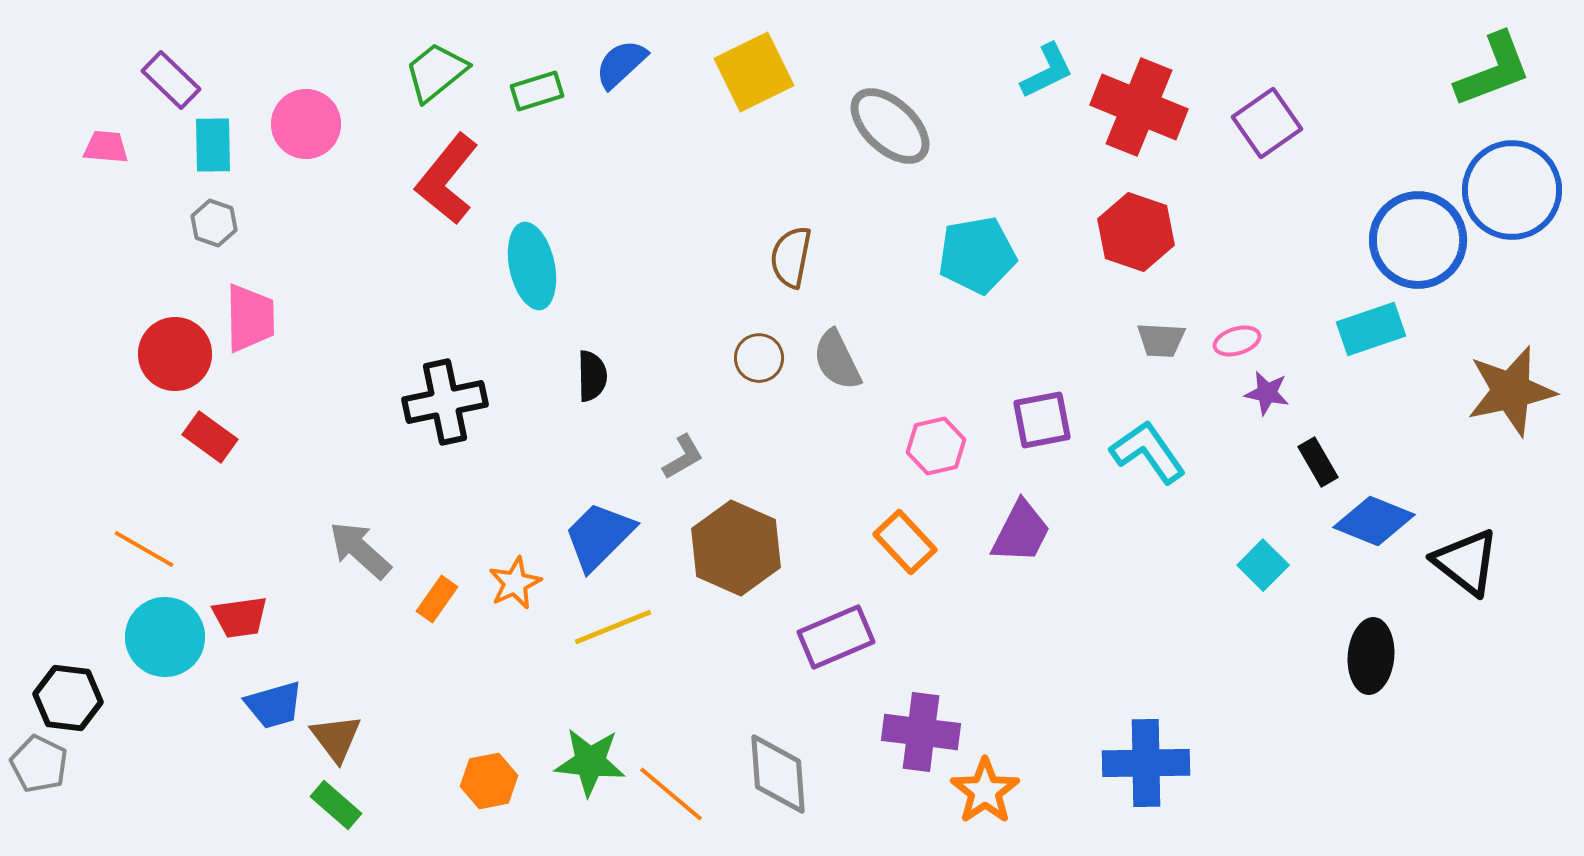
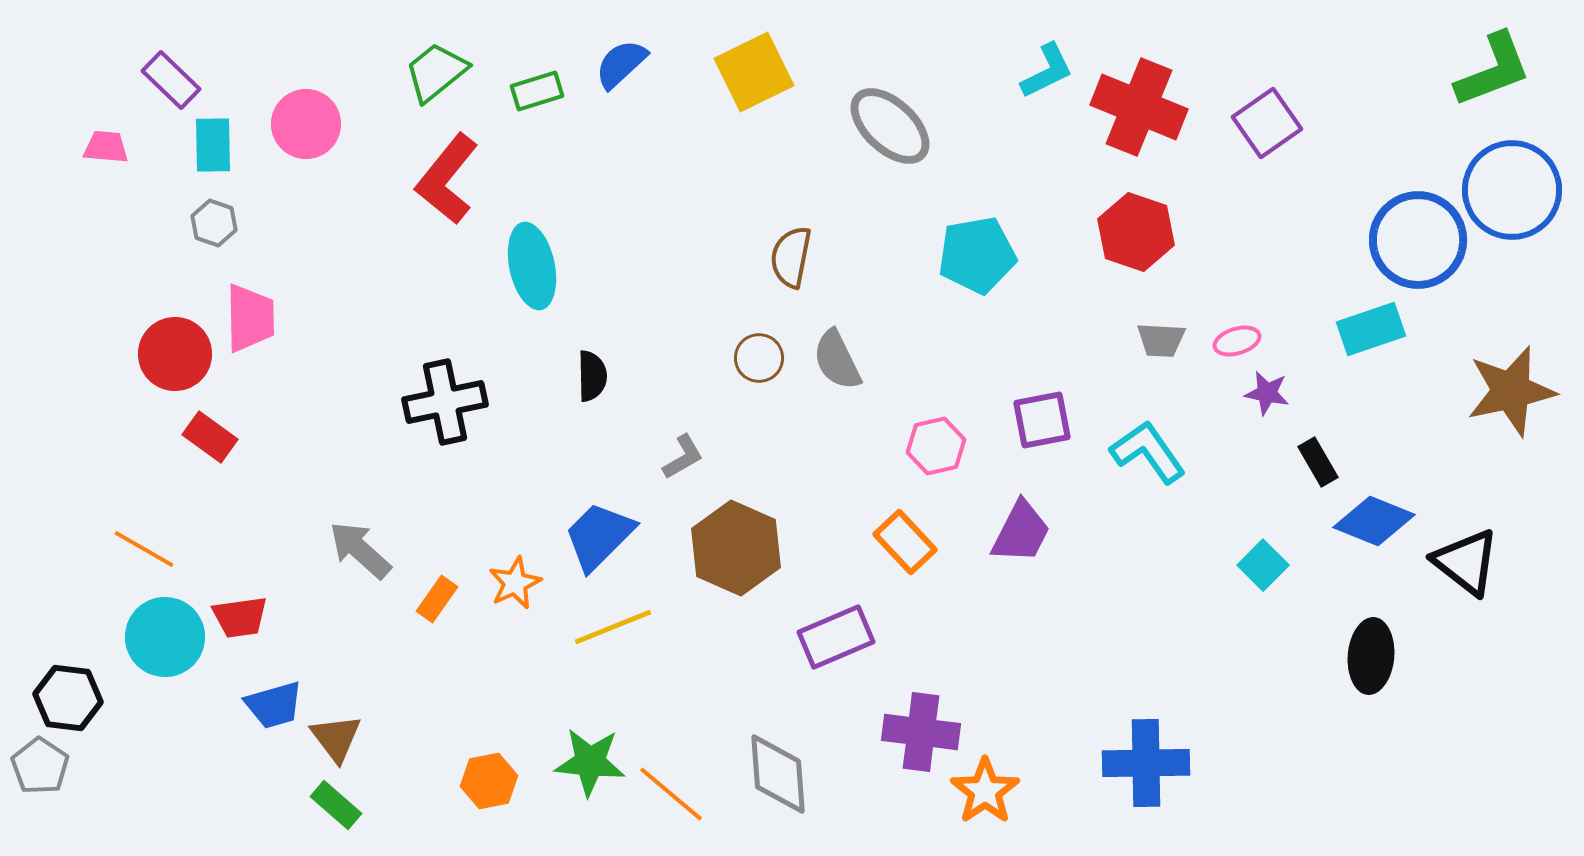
gray pentagon at (39, 764): moved 1 px right, 2 px down; rotated 8 degrees clockwise
